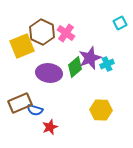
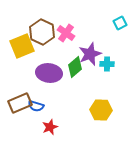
purple star: moved 4 px up
cyan cross: rotated 24 degrees clockwise
blue semicircle: moved 1 px right, 4 px up
